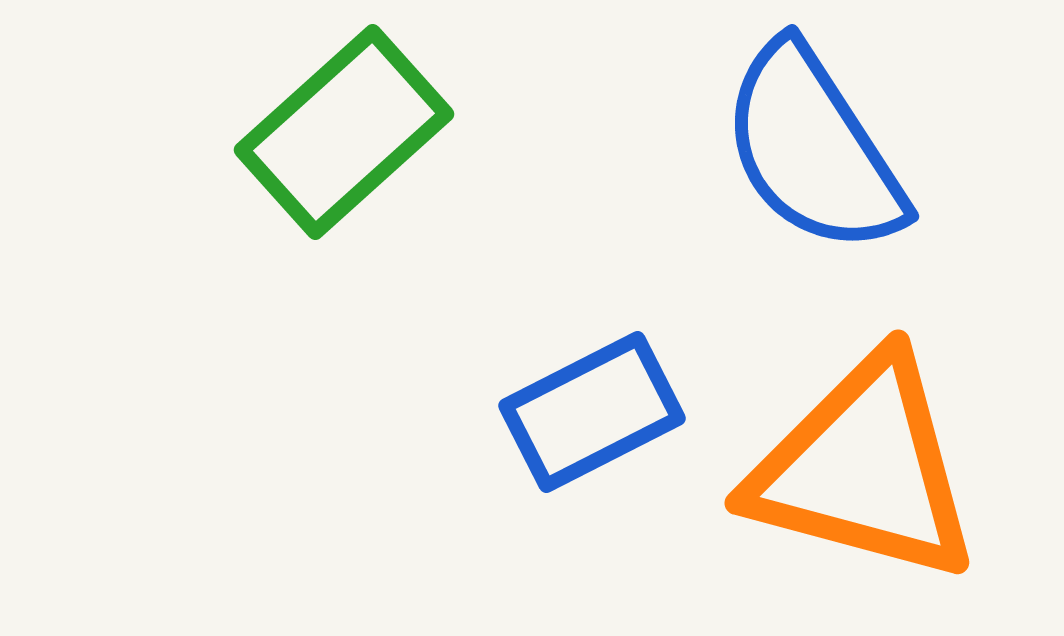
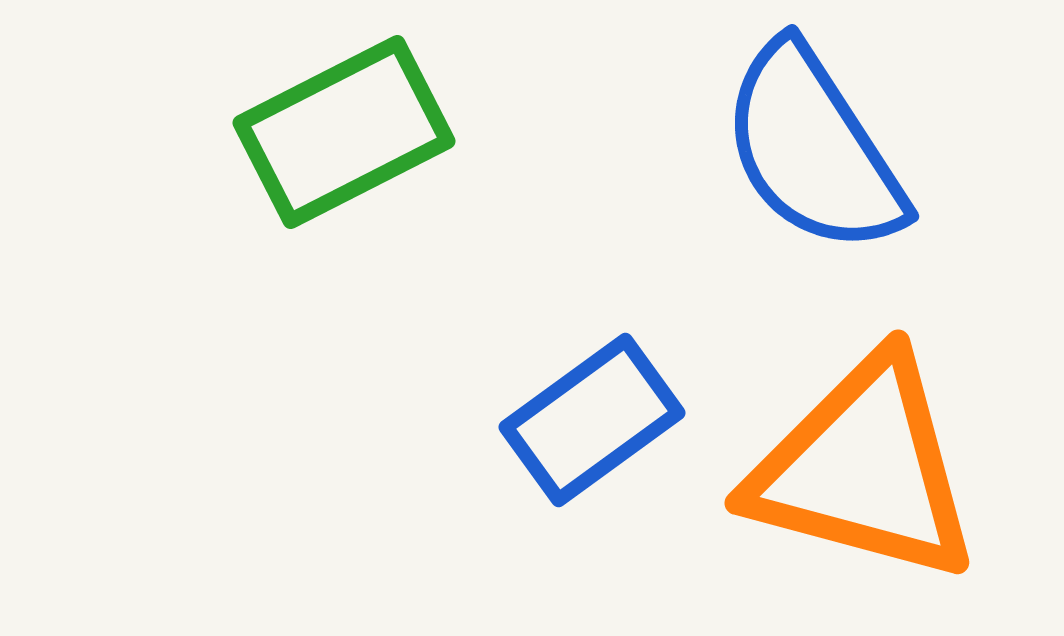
green rectangle: rotated 15 degrees clockwise
blue rectangle: moved 8 px down; rotated 9 degrees counterclockwise
